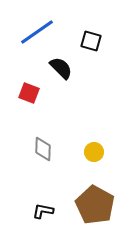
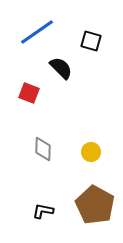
yellow circle: moved 3 px left
